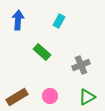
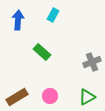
cyan rectangle: moved 6 px left, 6 px up
gray cross: moved 11 px right, 3 px up
